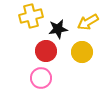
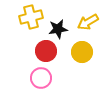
yellow cross: moved 1 px down
